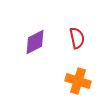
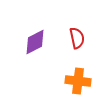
orange cross: rotated 10 degrees counterclockwise
